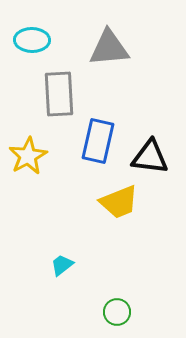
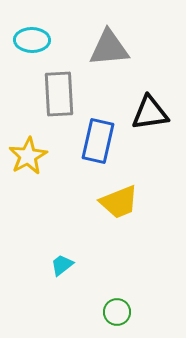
black triangle: moved 44 px up; rotated 15 degrees counterclockwise
